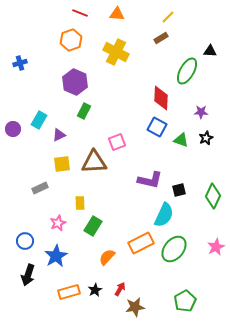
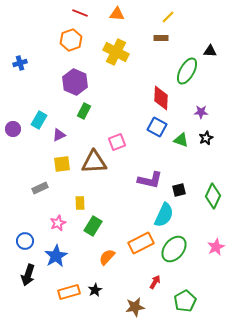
brown rectangle at (161, 38): rotated 32 degrees clockwise
red arrow at (120, 289): moved 35 px right, 7 px up
